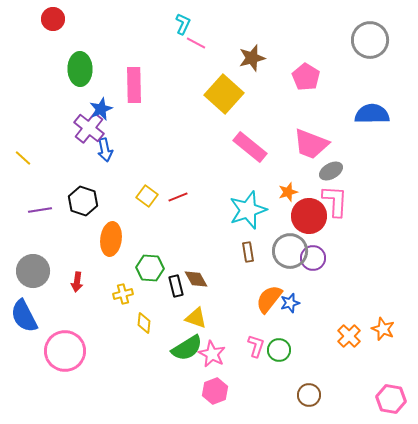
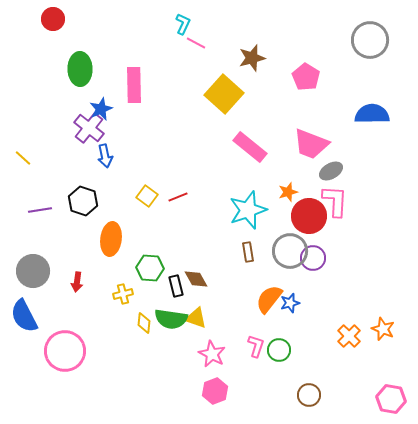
blue arrow at (105, 150): moved 6 px down
green semicircle at (187, 348): moved 16 px left, 29 px up; rotated 40 degrees clockwise
